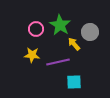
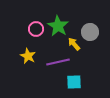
green star: moved 2 px left, 1 px down
yellow star: moved 4 px left, 1 px down; rotated 21 degrees clockwise
